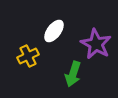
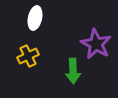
white ellipse: moved 19 px left, 13 px up; rotated 25 degrees counterclockwise
green arrow: moved 3 px up; rotated 20 degrees counterclockwise
